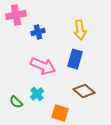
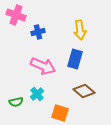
pink cross: rotated 30 degrees clockwise
green semicircle: rotated 56 degrees counterclockwise
